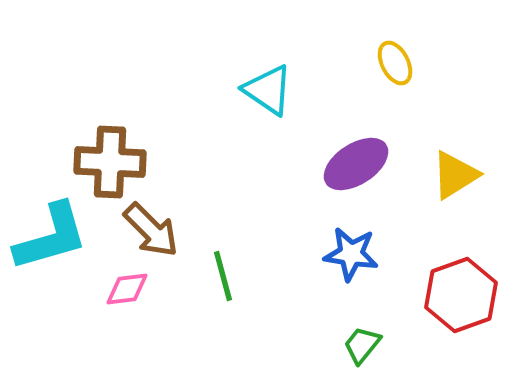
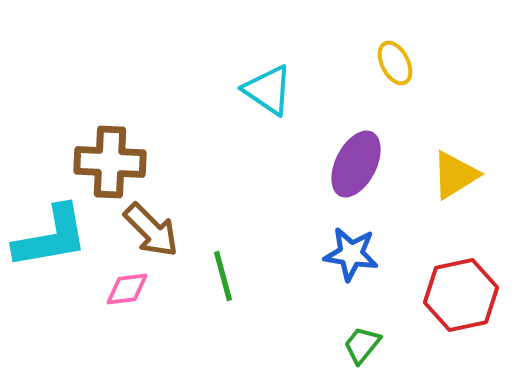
purple ellipse: rotated 30 degrees counterclockwise
cyan L-shape: rotated 6 degrees clockwise
red hexagon: rotated 8 degrees clockwise
